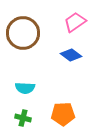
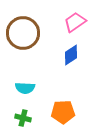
blue diamond: rotated 70 degrees counterclockwise
orange pentagon: moved 2 px up
